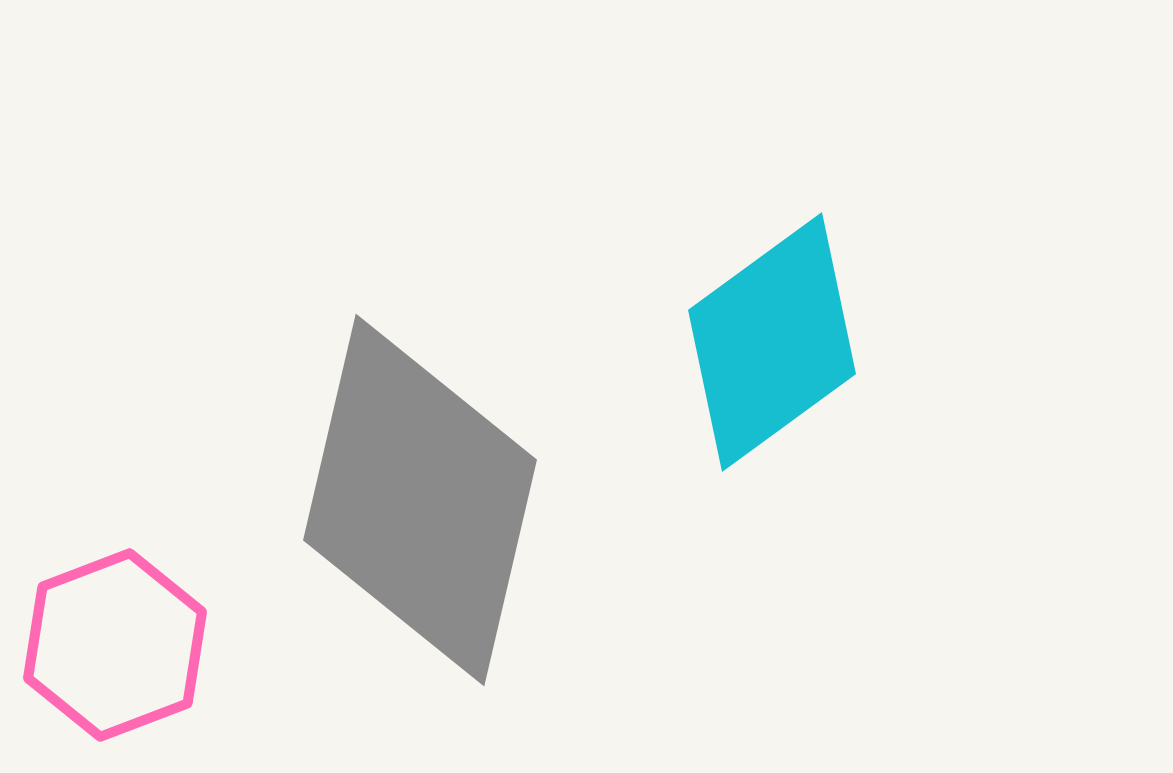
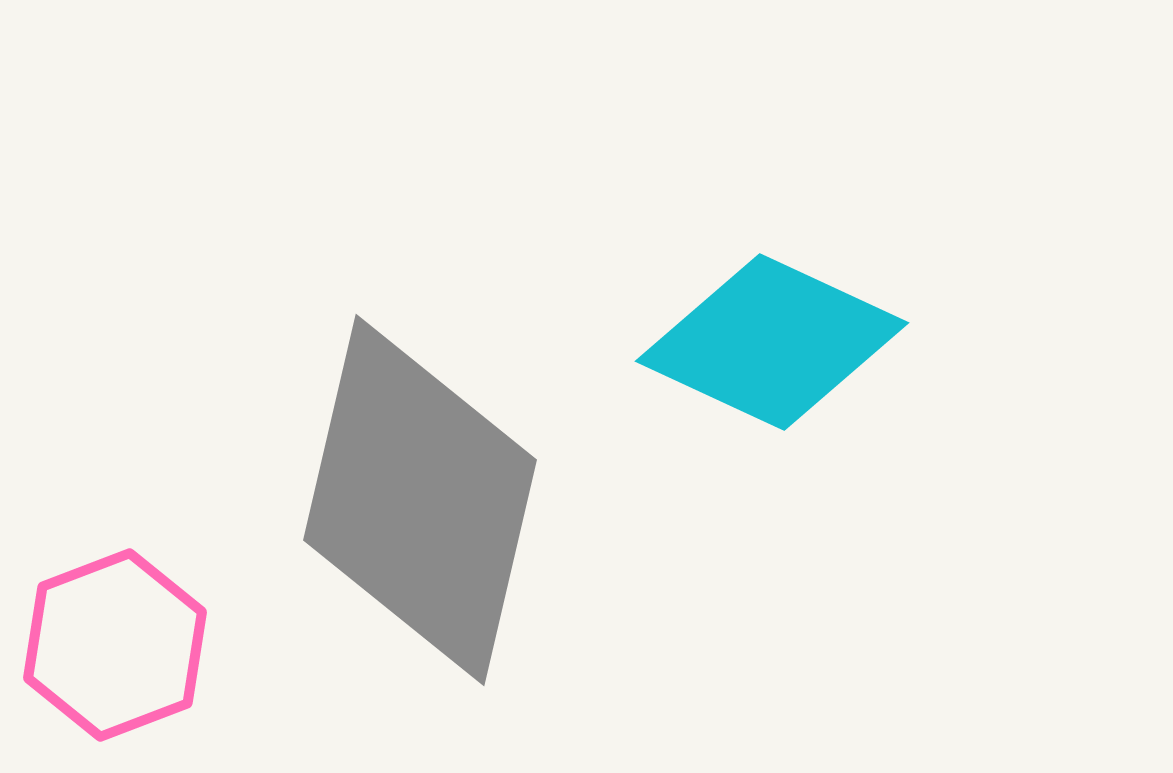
cyan diamond: rotated 61 degrees clockwise
